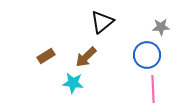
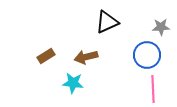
black triangle: moved 5 px right; rotated 15 degrees clockwise
brown arrow: rotated 30 degrees clockwise
